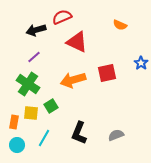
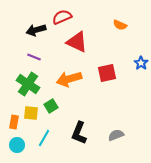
purple line: rotated 64 degrees clockwise
orange arrow: moved 4 px left, 1 px up
